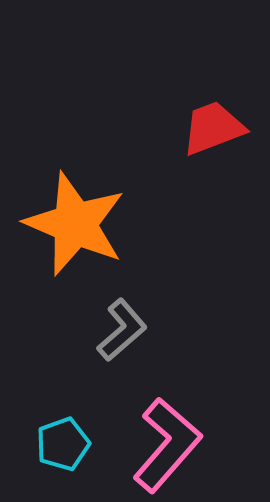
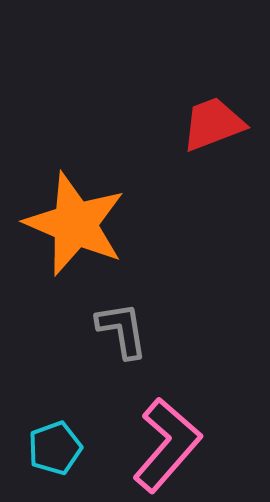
red trapezoid: moved 4 px up
gray L-shape: rotated 58 degrees counterclockwise
cyan pentagon: moved 8 px left, 4 px down
